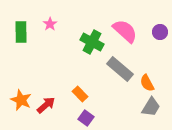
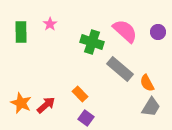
purple circle: moved 2 px left
green cross: rotated 10 degrees counterclockwise
orange star: moved 3 px down
